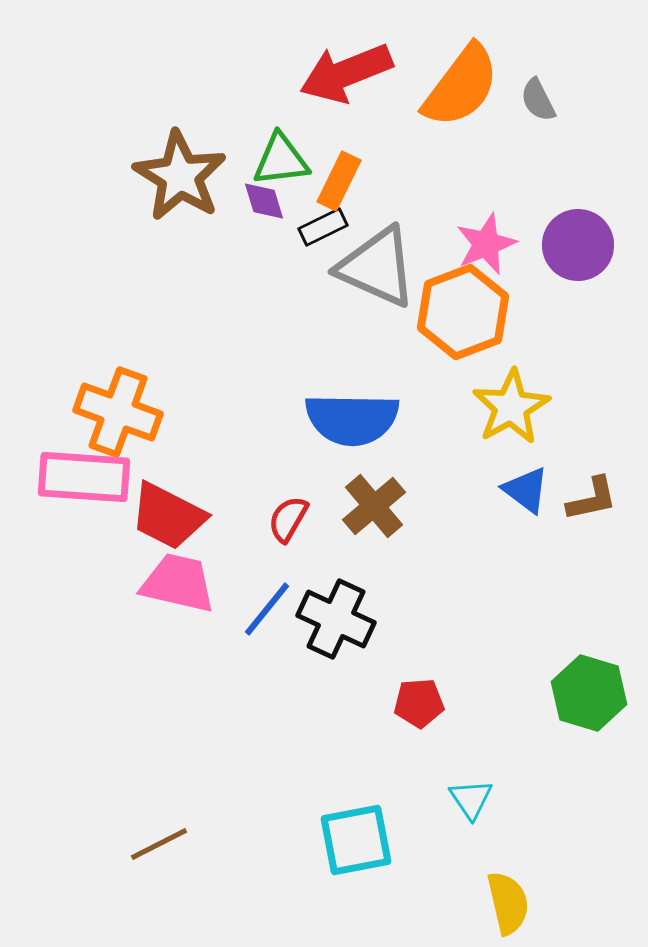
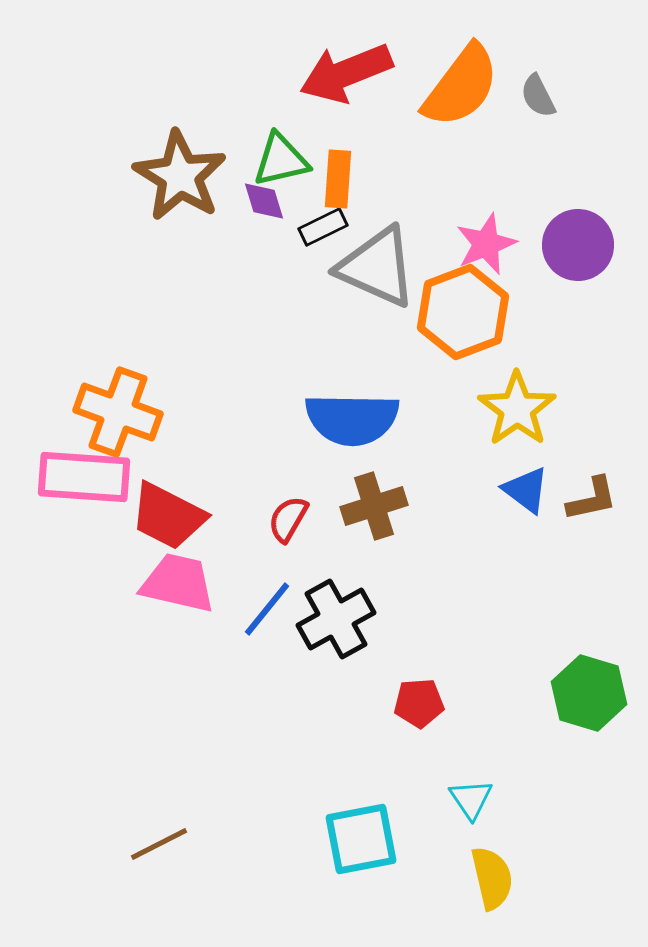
gray semicircle: moved 4 px up
green triangle: rotated 6 degrees counterclockwise
orange rectangle: moved 1 px left, 2 px up; rotated 22 degrees counterclockwise
yellow star: moved 6 px right, 2 px down; rotated 6 degrees counterclockwise
brown cross: rotated 22 degrees clockwise
black cross: rotated 36 degrees clockwise
cyan square: moved 5 px right, 1 px up
yellow semicircle: moved 16 px left, 25 px up
